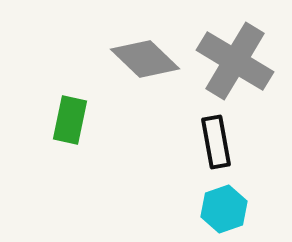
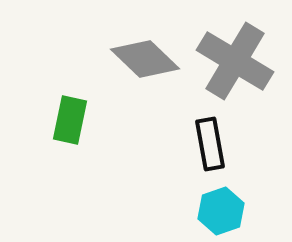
black rectangle: moved 6 px left, 2 px down
cyan hexagon: moved 3 px left, 2 px down
